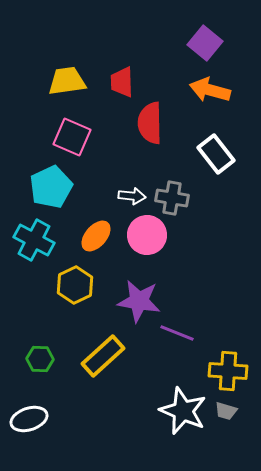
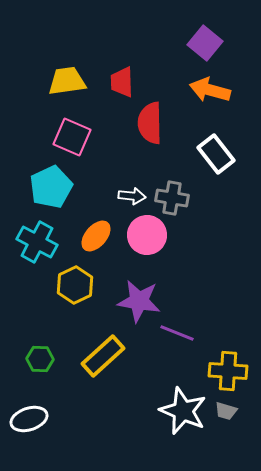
cyan cross: moved 3 px right, 2 px down
